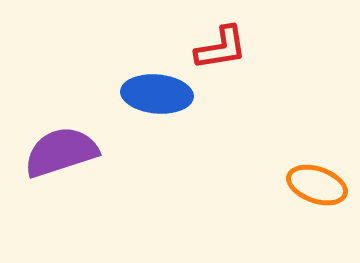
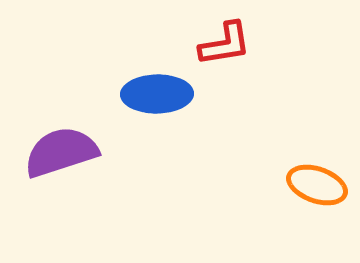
red L-shape: moved 4 px right, 4 px up
blue ellipse: rotated 6 degrees counterclockwise
